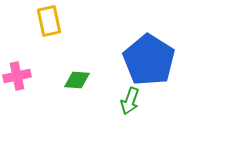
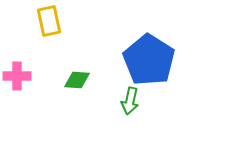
pink cross: rotated 12 degrees clockwise
green arrow: rotated 8 degrees counterclockwise
